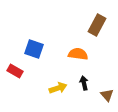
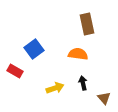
brown rectangle: moved 10 px left, 1 px up; rotated 40 degrees counterclockwise
blue square: rotated 36 degrees clockwise
black arrow: moved 1 px left
yellow arrow: moved 3 px left
brown triangle: moved 3 px left, 3 px down
